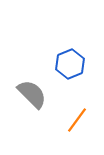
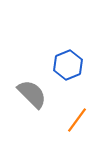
blue hexagon: moved 2 px left, 1 px down
